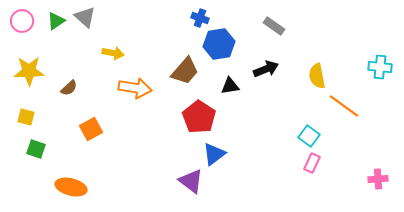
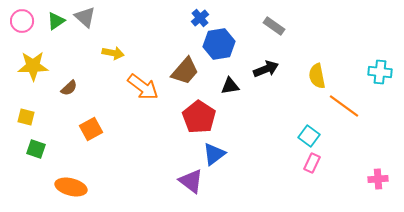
blue cross: rotated 30 degrees clockwise
cyan cross: moved 5 px down
yellow star: moved 4 px right, 5 px up
orange arrow: moved 8 px right, 1 px up; rotated 28 degrees clockwise
